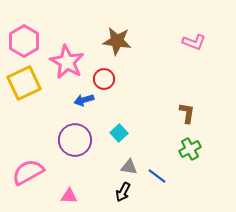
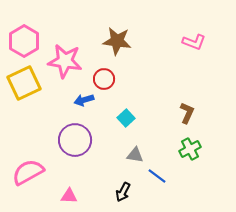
pink star: moved 2 px left, 1 px up; rotated 20 degrees counterclockwise
brown L-shape: rotated 15 degrees clockwise
cyan square: moved 7 px right, 15 px up
gray triangle: moved 6 px right, 12 px up
